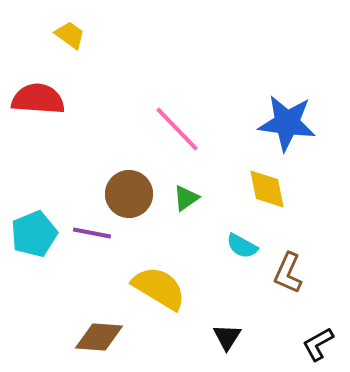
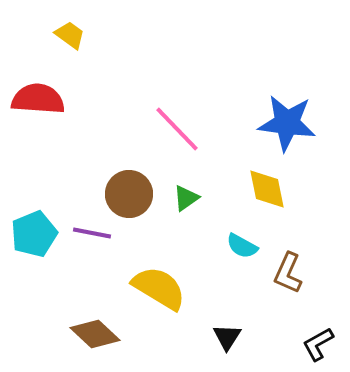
brown diamond: moved 4 px left, 3 px up; rotated 39 degrees clockwise
